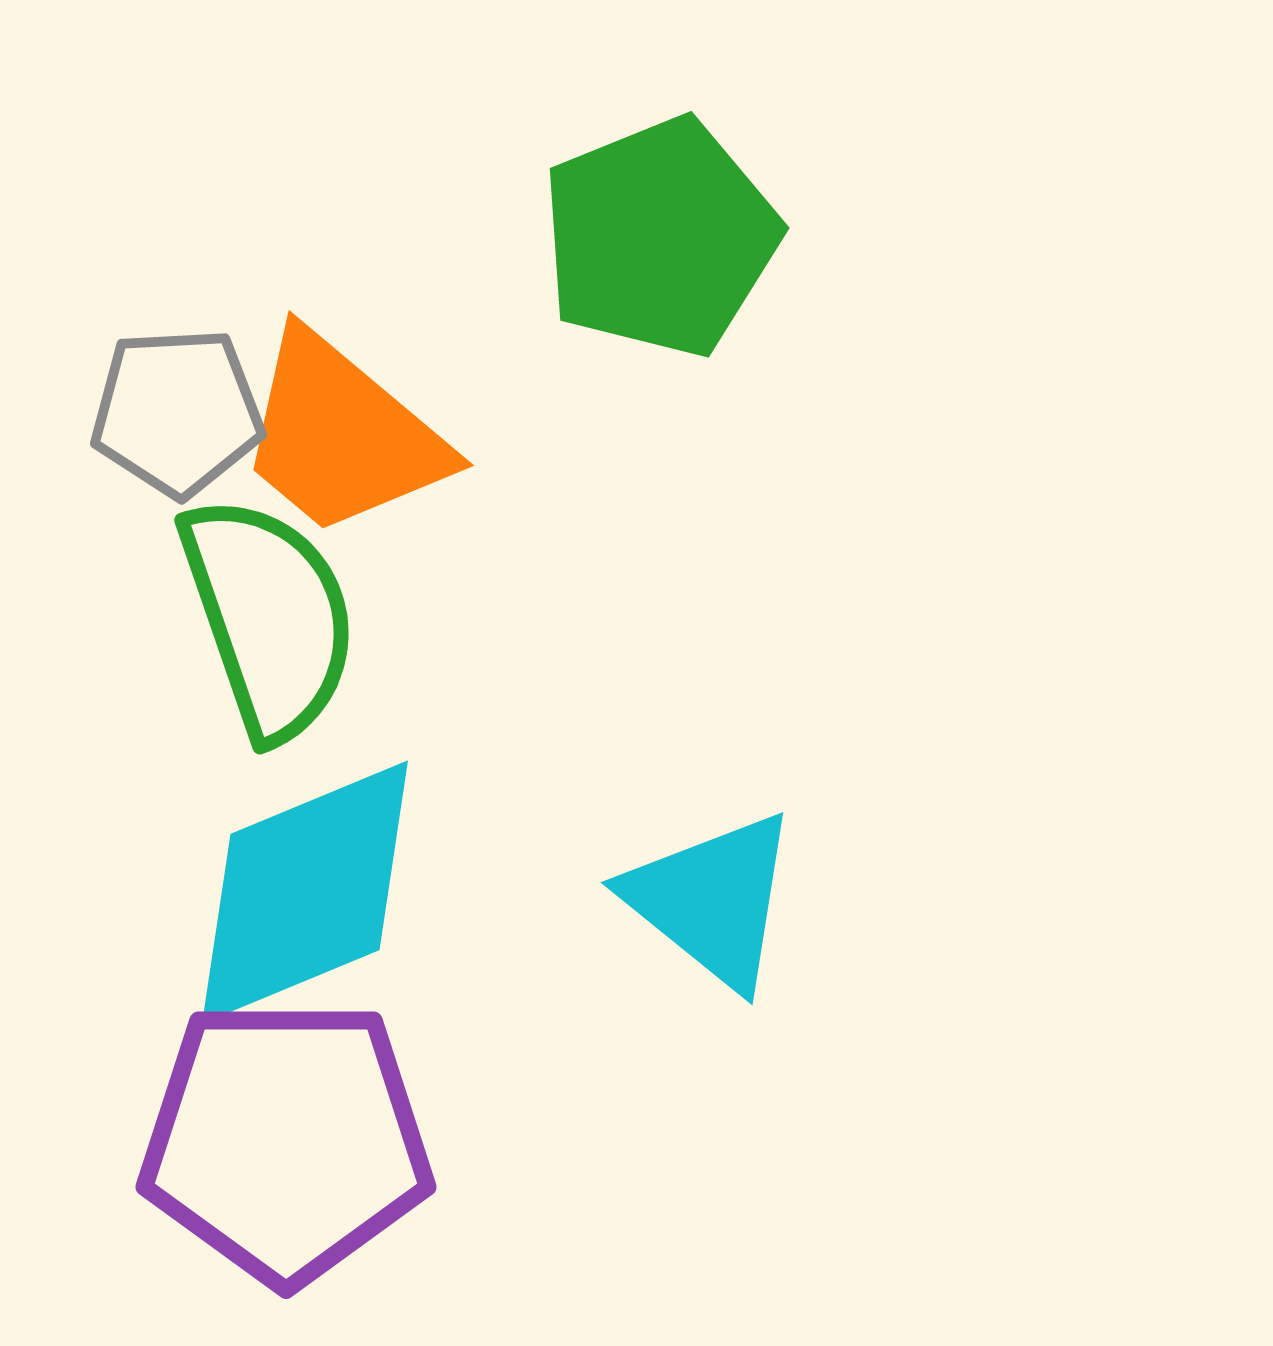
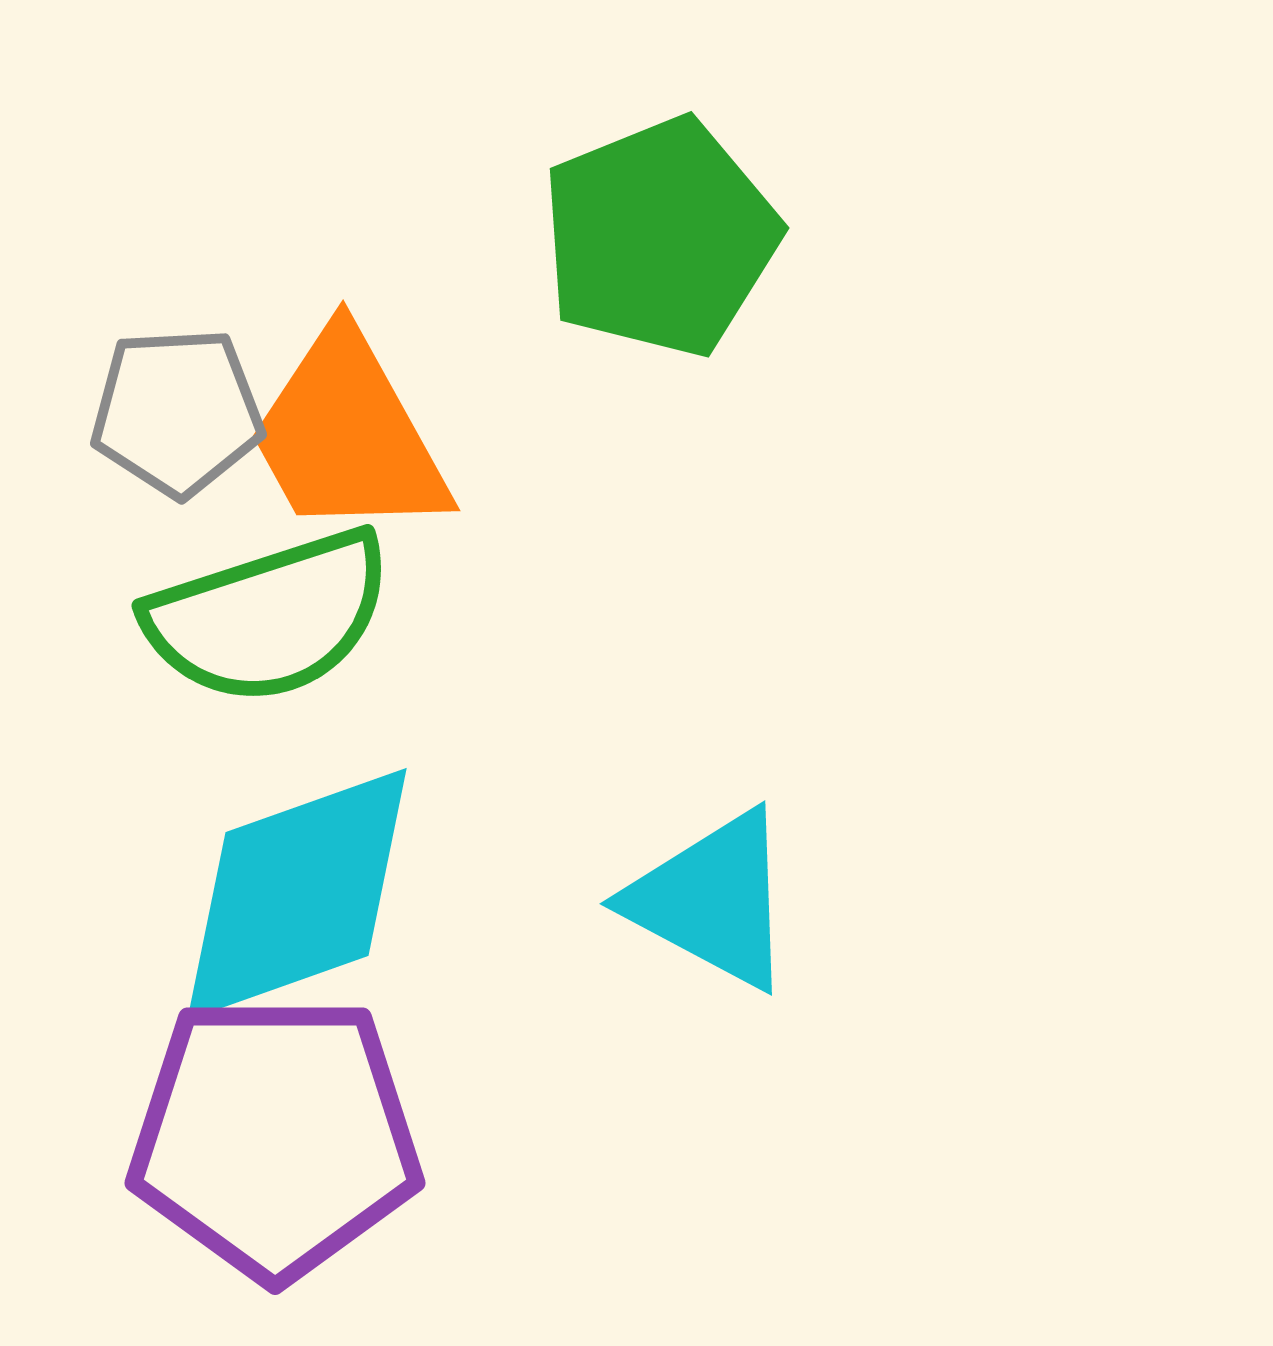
orange trapezoid: moved 6 px right; rotated 21 degrees clockwise
green semicircle: rotated 91 degrees clockwise
cyan diamond: moved 8 px left, 2 px down; rotated 3 degrees clockwise
cyan triangle: rotated 11 degrees counterclockwise
purple pentagon: moved 11 px left, 4 px up
